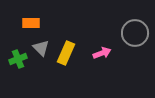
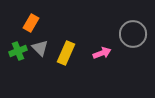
orange rectangle: rotated 60 degrees counterclockwise
gray circle: moved 2 px left, 1 px down
gray triangle: moved 1 px left
green cross: moved 8 px up
